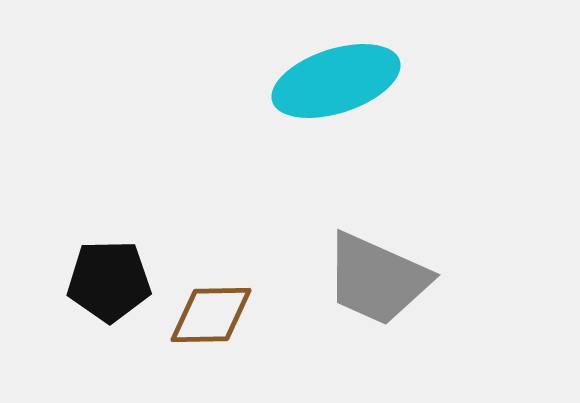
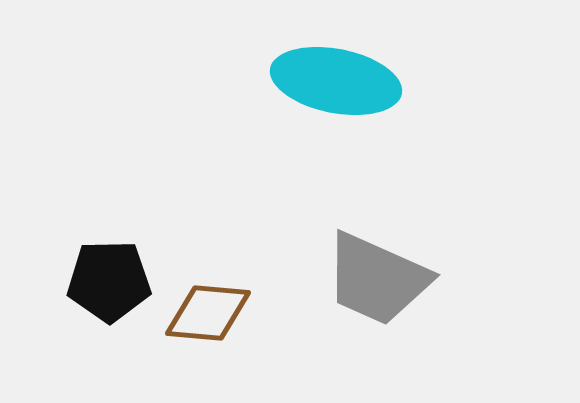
cyan ellipse: rotated 29 degrees clockwise
brown diamond: moved 3 px left, 2 px up; rotated 6 degrees clockwise
